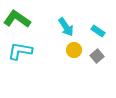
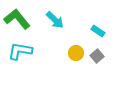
green L-shape: rotated 16 degrees clockwise
cyan arrow: moved 11 px left, 7 px up; rotated 12 degrees counterclockwise
yellow circle: moved 2 px right, 3 px down
